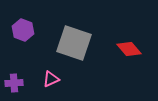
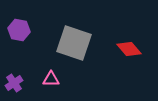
purple hexagon: moved 4 px left; rotated 10 degrees counterclockwise
pink triangle: rotated 24 degrees clockwise
purple cross: rotated 30 degrees counterclockwise
